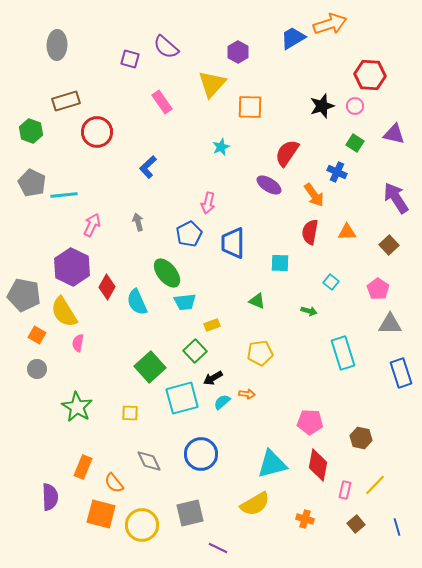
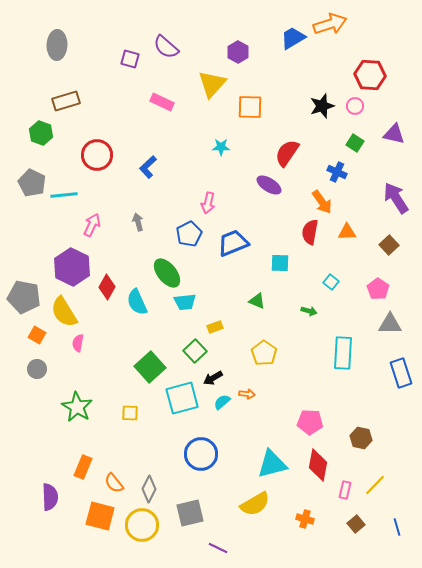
pink rectangle at (162, 102): rotated 30 degrees counterclockwise
green hexagon at (31, 131): moved 10 px right, 2 px down
red circle at (97, 132): moved 23 px down
cyan star at (221, 147): rotated 24 degrees clockwise
orange arrow at (314, 195): moved 8 px right, 7 px down
blue trapezoid at (233, 243): rotated 68 degrees clockwise
gray pentagon at (24, 295): moved 2 px down
yellow rectangle at (212, 325): moved 3 px right, 2 px down
yellow pentagon at (260, 353): moved 4 px right; rotated 30 degrees counterclockwise
cyan rectangle at (343, 353): rotated 20 degrees clockwise
gray diamond at (149, 461): moved 28 px down; rotated 52 degrees clockwise
orange square at (101, 514): moved 1 px left, 2 px down
